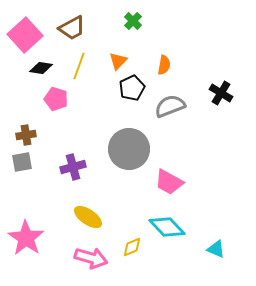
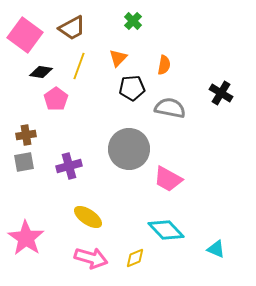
pink square: rotated 12 degrees counterclockwise
orange triangle: moved 3 px up
black diamond: moved 4 px down
black pentagon: rotated 20 degrees clockwise
pink pentagon: rotated 20 degrees clockwise
gray semicircle: moved 2 px down; rotated 32 degrees clockwise
gray square: moved 2 px right
purple cross: moved 4 px left, 1 px up
pink trapezoid: moved 1 px left, 3 px up
cyan diamond: moved 1 px left, 3 px down
yellow diamond: moved 3 px right, 11 px down
